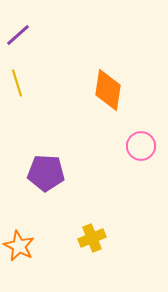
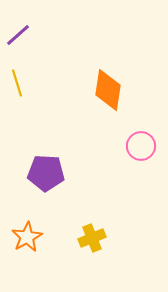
orange star: moved 8 px right, 9 px up; rotated 16 degrees clockwise
